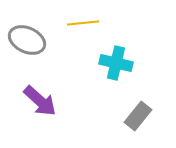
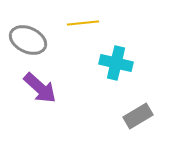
gray ellipse: moved 1 px right
purple arrow: moved 13 px up
gray rectangle: rotated 20 degrees clockwise
